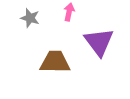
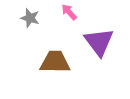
pink arrow: rotated 54 degrees counterclockwise
